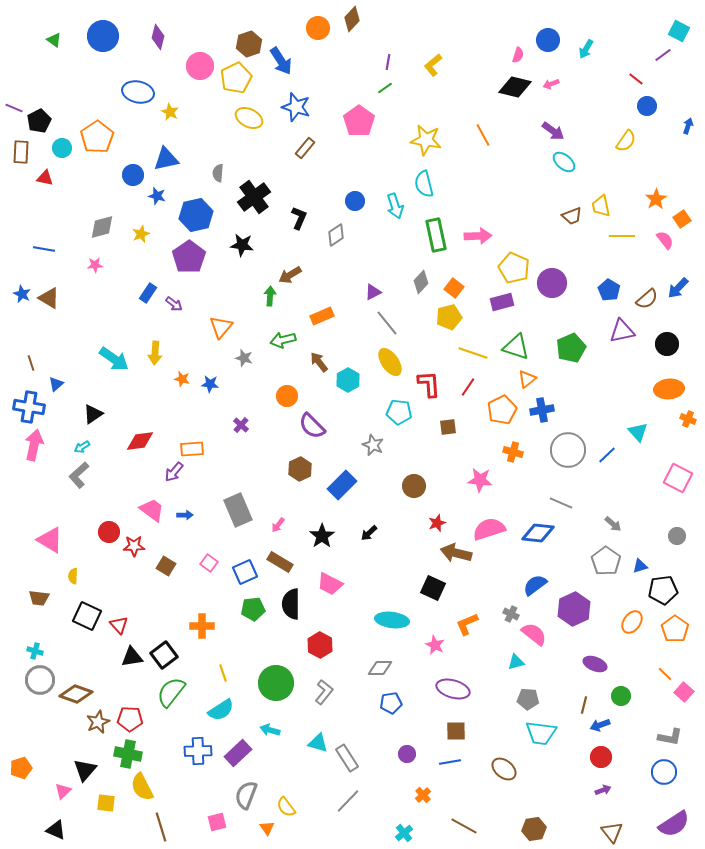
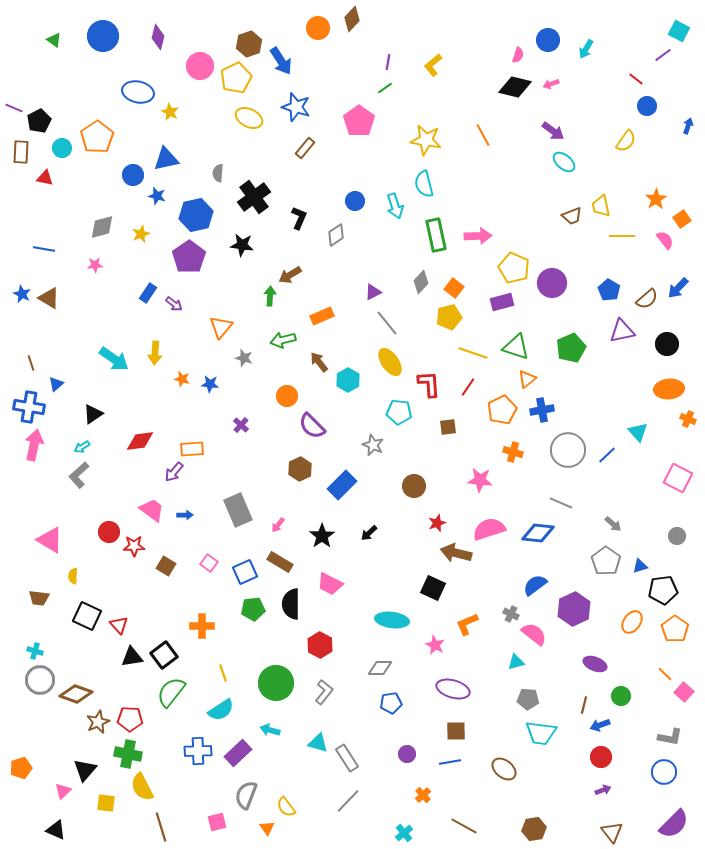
purple semicircle at (674, 824): rotated 12 degrees counterclockwise
